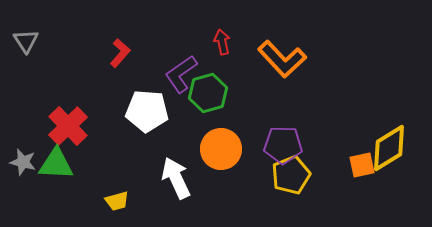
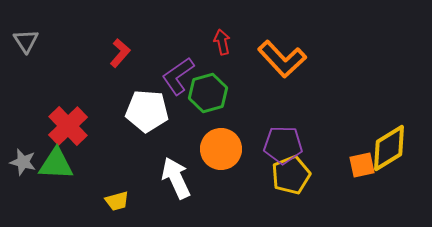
purple L-shape: moved 3 px left, 2 px down
